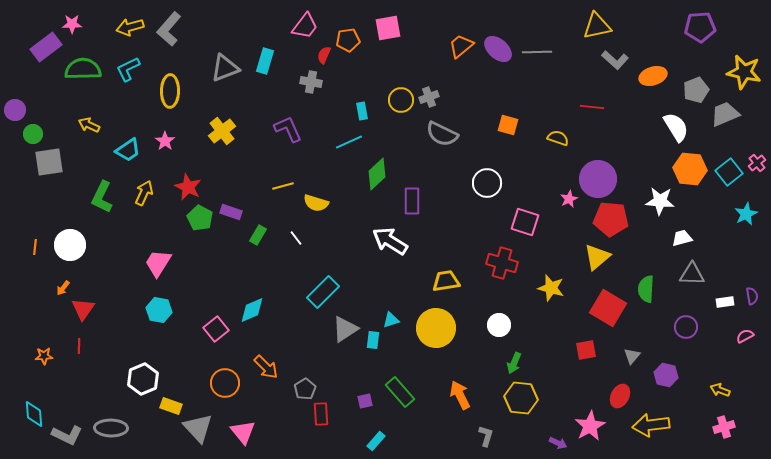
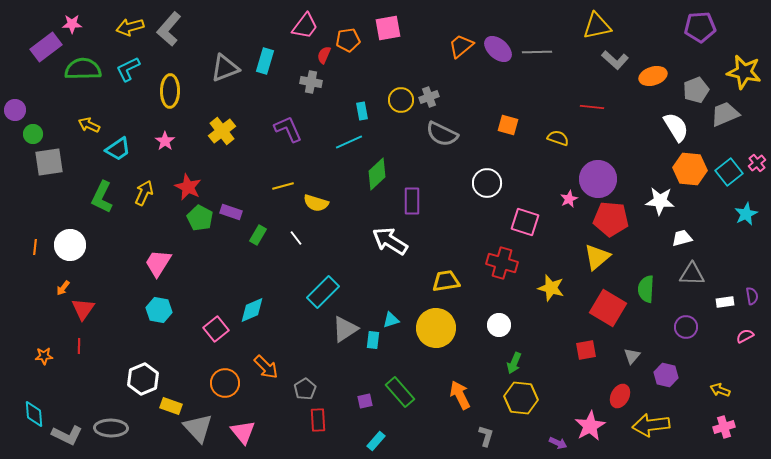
cyan trapezoid at (128, 150): moved 10 px left, 1 px up
red rectangle at (321, 414): moved 3 px left, 6 px down
